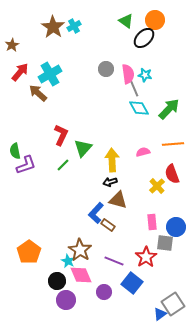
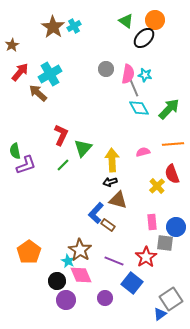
pink semicircle at (128, 74): rotated 18 degrees clockwise
purple circle at (104, 292): moved 1 px right, 6 px down
gray square at (173, 304): moved 2 px left, 5 px up
